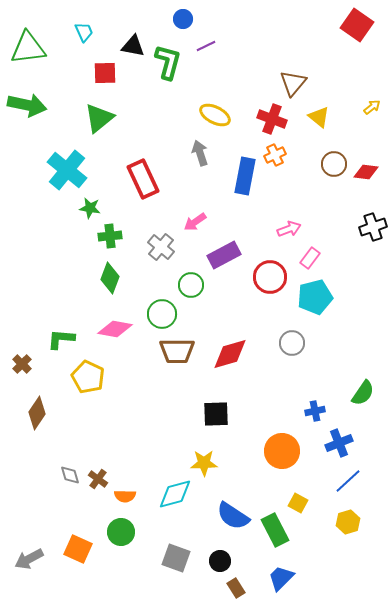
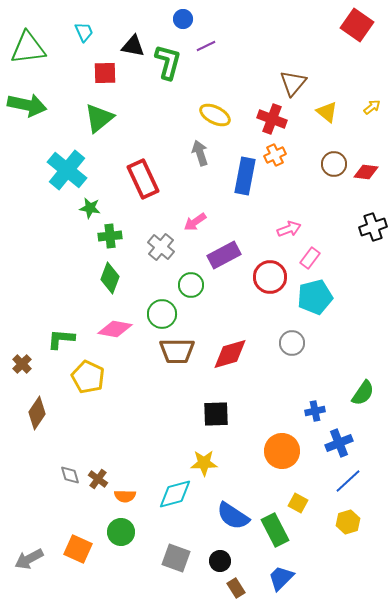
yellow triangle at (319, 117): moved 8 px right, 5 px up
